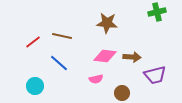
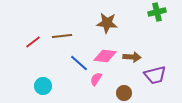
brown line: rotated 18 degrees counterclockwise
blue line: moved 20 px right
pink semicircle: rotated 136 degrees clockwise
cyan circle: moved 8 px right
brown circle: moved 2 px right
